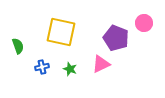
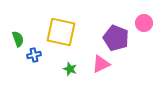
green semicircle: moved 7 px up
blue cross: moved 8 px left, 12 px up
